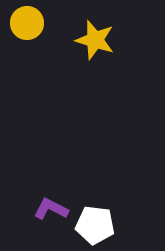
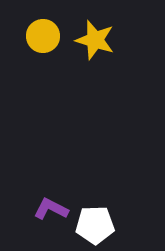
yellow circle: moved 16 px right, 13 px down
white pentagon: rotated 9 degrees counterclockwise
